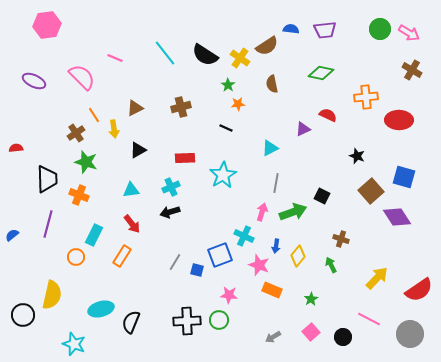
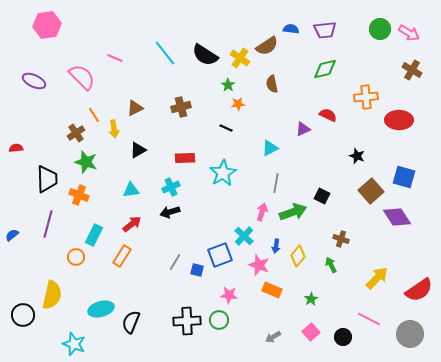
green diamond at (321, 73): moved 4 px right, 4 px up; rotated 25 degrees counterclockwise
cyan star at (223, 175): moved 2 px up
red arrow at (132, 224): rotated 90 degrees counterclockwise
cyan cross at (244, 236): rotated 18 degrees clockwise
